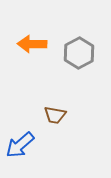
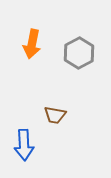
orange arrow: rotated 80 degrees counterclockwise
blue arrow: moved 4 px right; rotated 52 degrees counterclockwise
